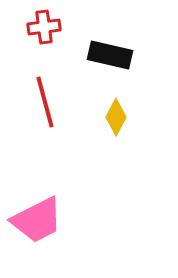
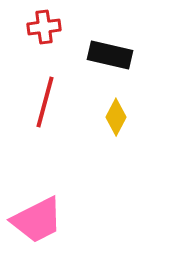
red line: rotated 30 degrees clockwise
